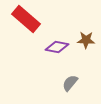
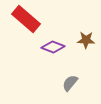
purple diamond: moved 4 px left; rotated 10 degrees clockwise
